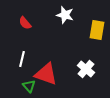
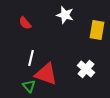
white line: moved 9 px right, 1 px up
